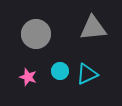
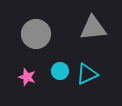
pink star: moved 1 px left
